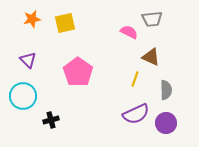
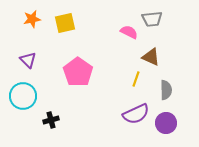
yellow line: moved 1 px right
